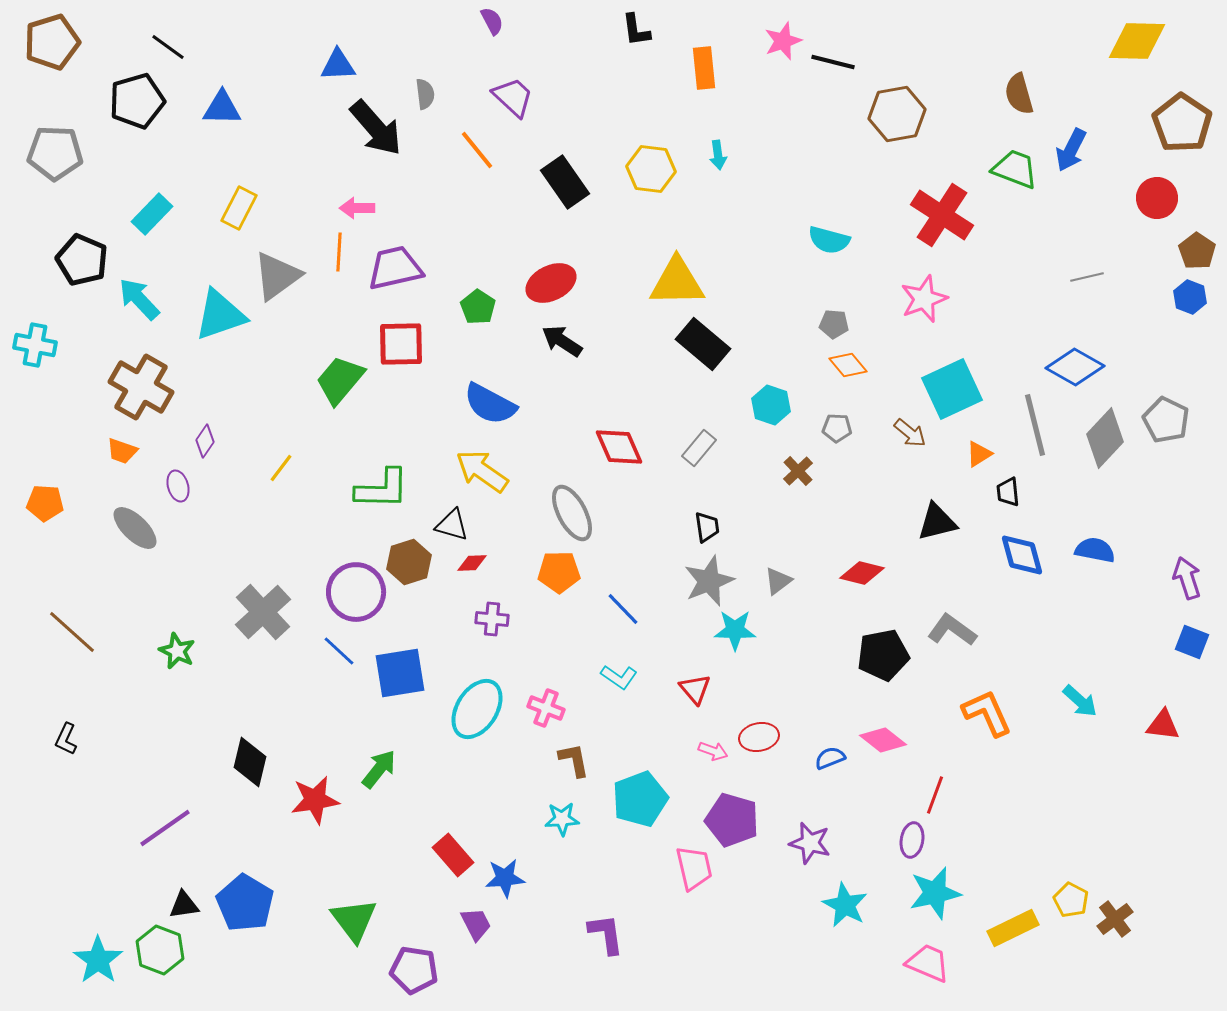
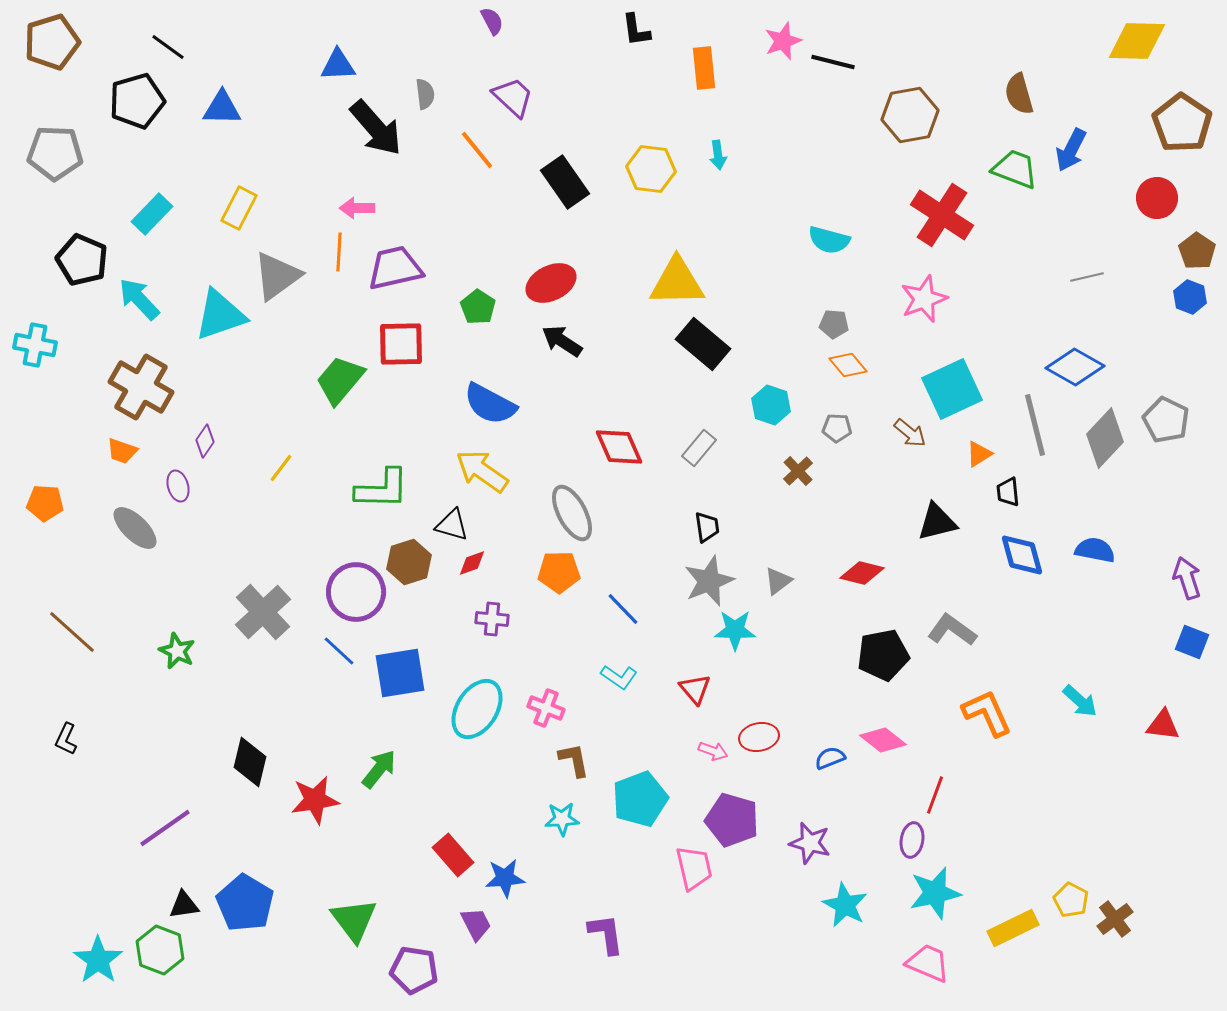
brown hexagon at (897, 114): moved 13 px right, 1 px down
red diamond at (472, 563): rotated 16 degrees counterclockwise
